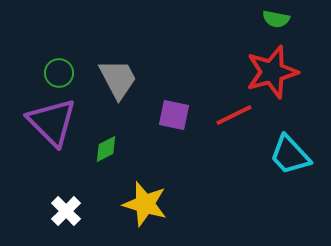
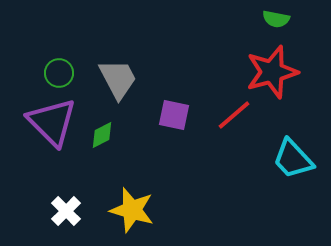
red line: rotated 15 degrees counterclockwise
green diamond: moved 4 px left, 14 px up
cyan trapezoid: moved 3 px right, 4 px down
yellow star: moved 13 px left, 6 px down
